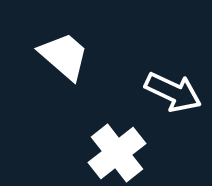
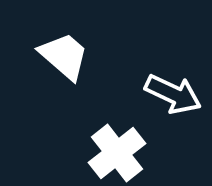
white arrow: moved 2 px down
